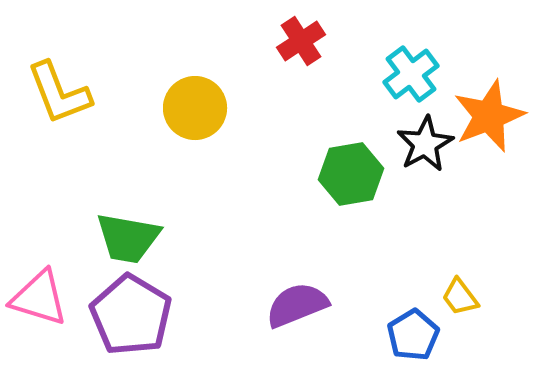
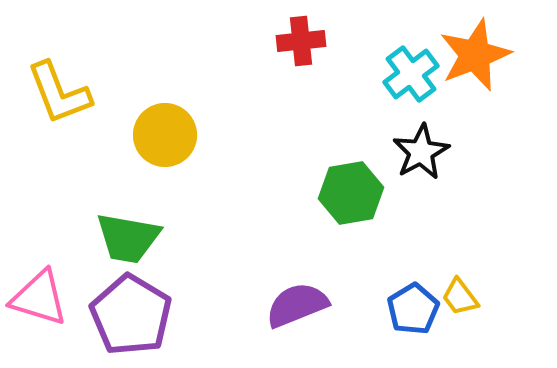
red cross: rotated 27 degrees clockwise
yellow circle: moved 30 px left, 27 px down
orange star: moved 14 px left, 61 px up
black star: moved 4 px left, 8 px down
green hexagon: moved 19 px down
blue pentagon: moved 26 px up
